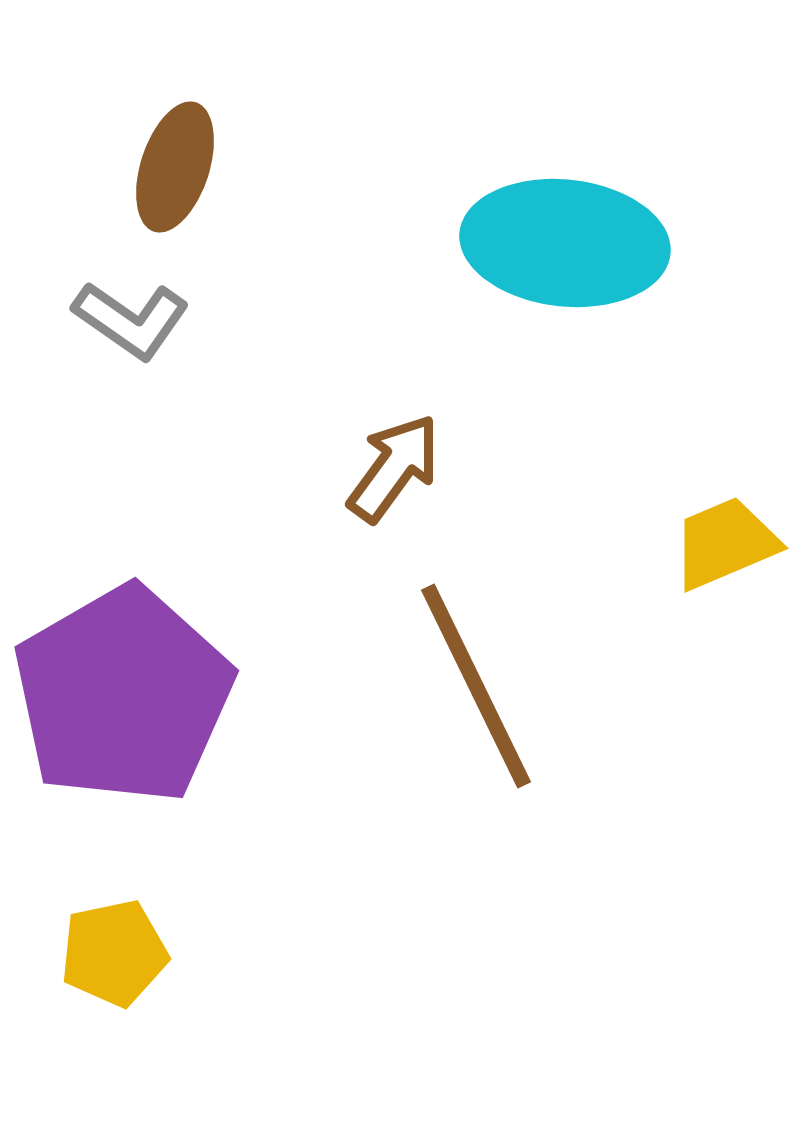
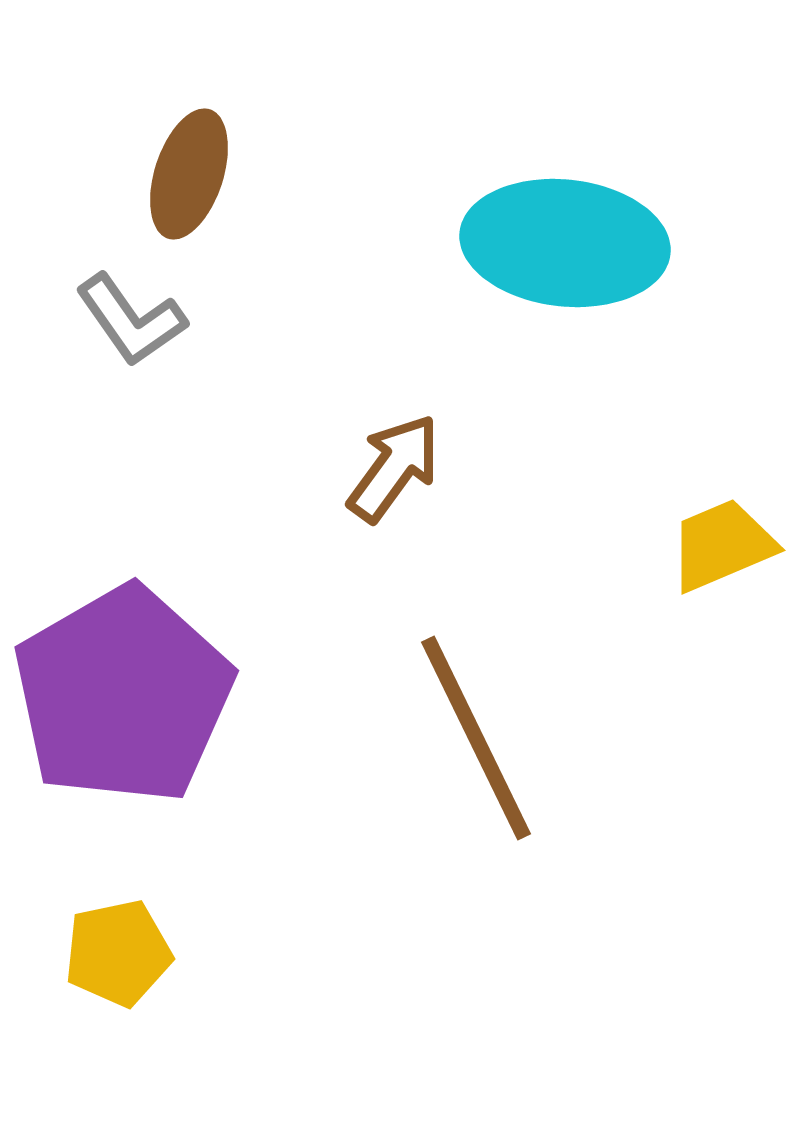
brown ellipse: moved 14 px right, 7 px down
gray L-shape: rotated 20 degrees clockwise
yellow trapezoid: moved 3 px left, 2 px down
brown line: moved 52 px down
yellow pentagon: moved 4 px right
